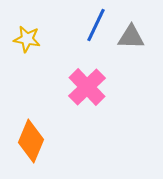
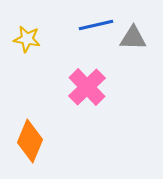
blue line: rotated 52 degrees clockwise
gray triangle: moved 2 px right, 1 px down
orange diamond: moved 1 px left
